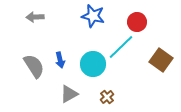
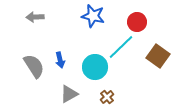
brown square: moved 3 px left, 4 px up
cyan circle: moved 2 px right, 3 px down
